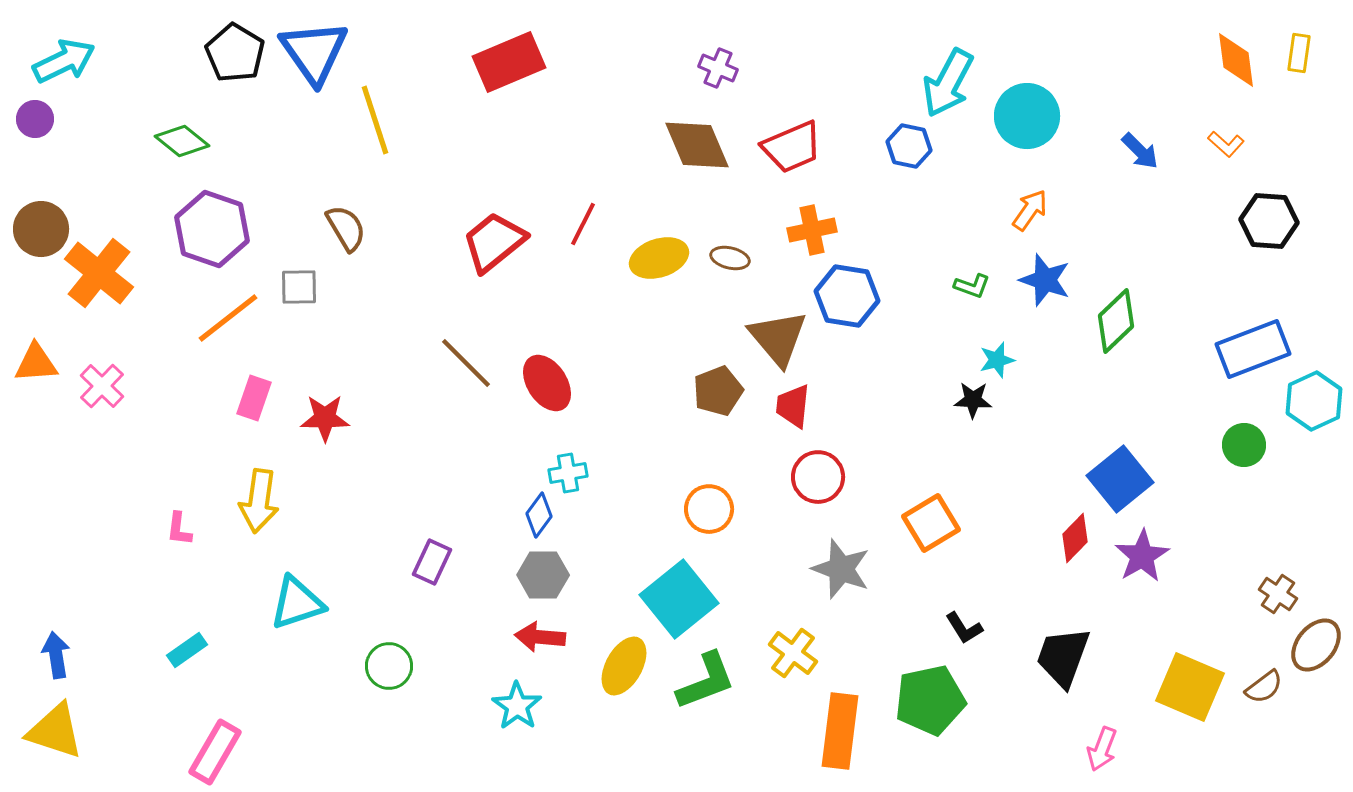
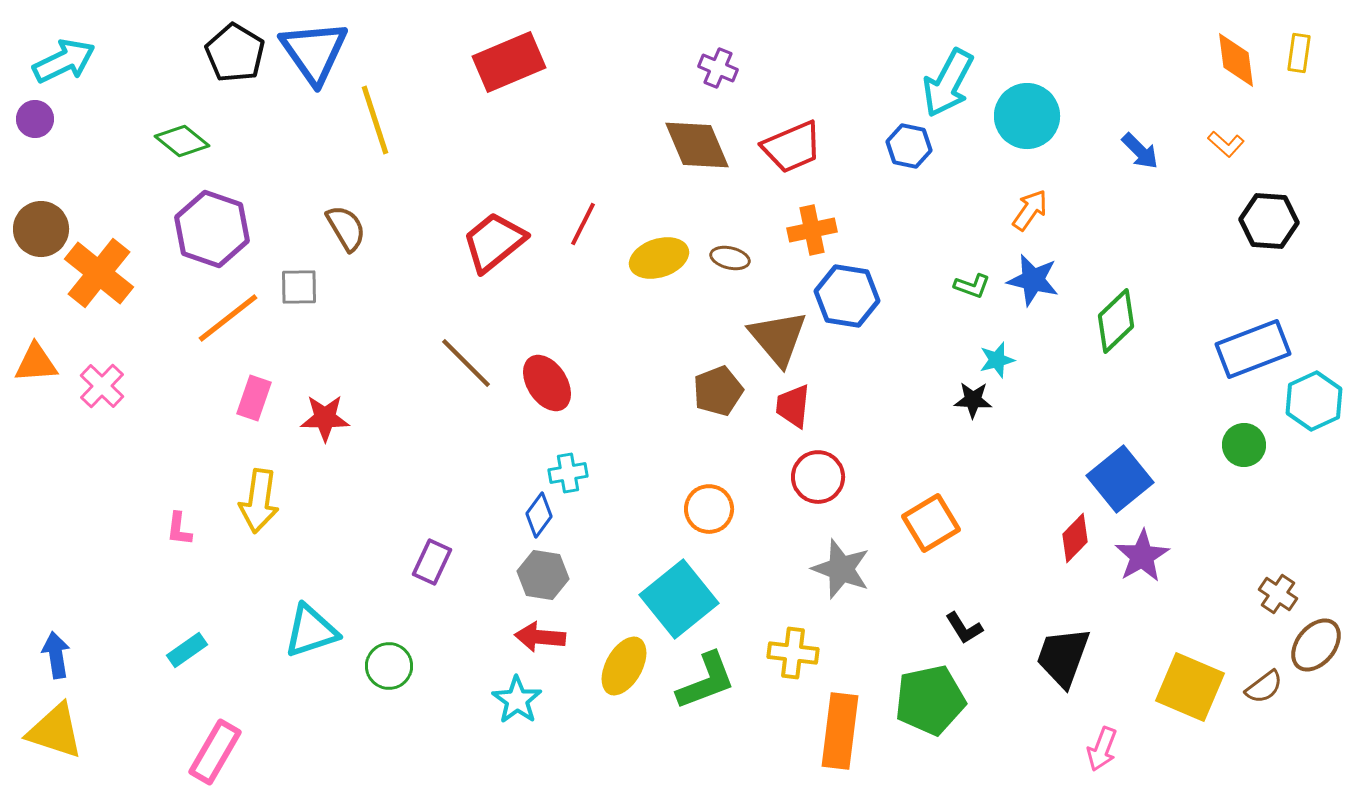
blue star at (1045, 280): moved 12 px left; rotated 6 degrees counterclockwise
gray hexagon at (543, 575): rotated 9 degrees clockwise
cyan triangle at (297, 603): moved 14 px right, 28 px down
yellow cross at (793, 653): rotated 30 degrees counterclockwise
cyan star at (517, 706): moved 6 px up
